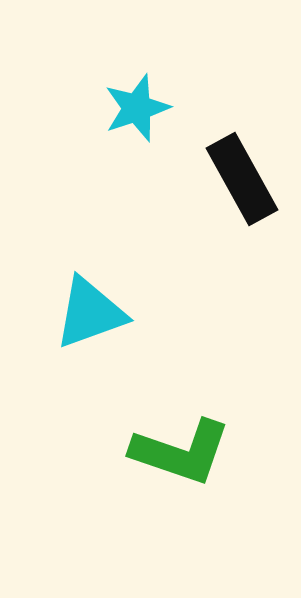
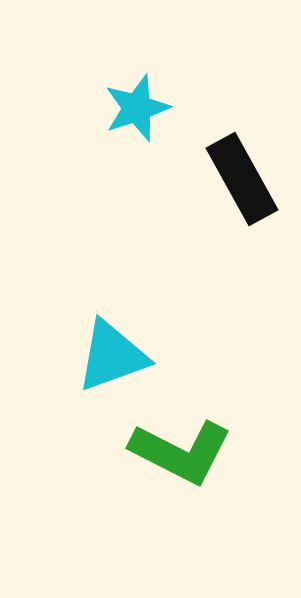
cyan triangle: moved 22 px right, 43 px down
green L-shape: rotated 8 degrees clockwise
